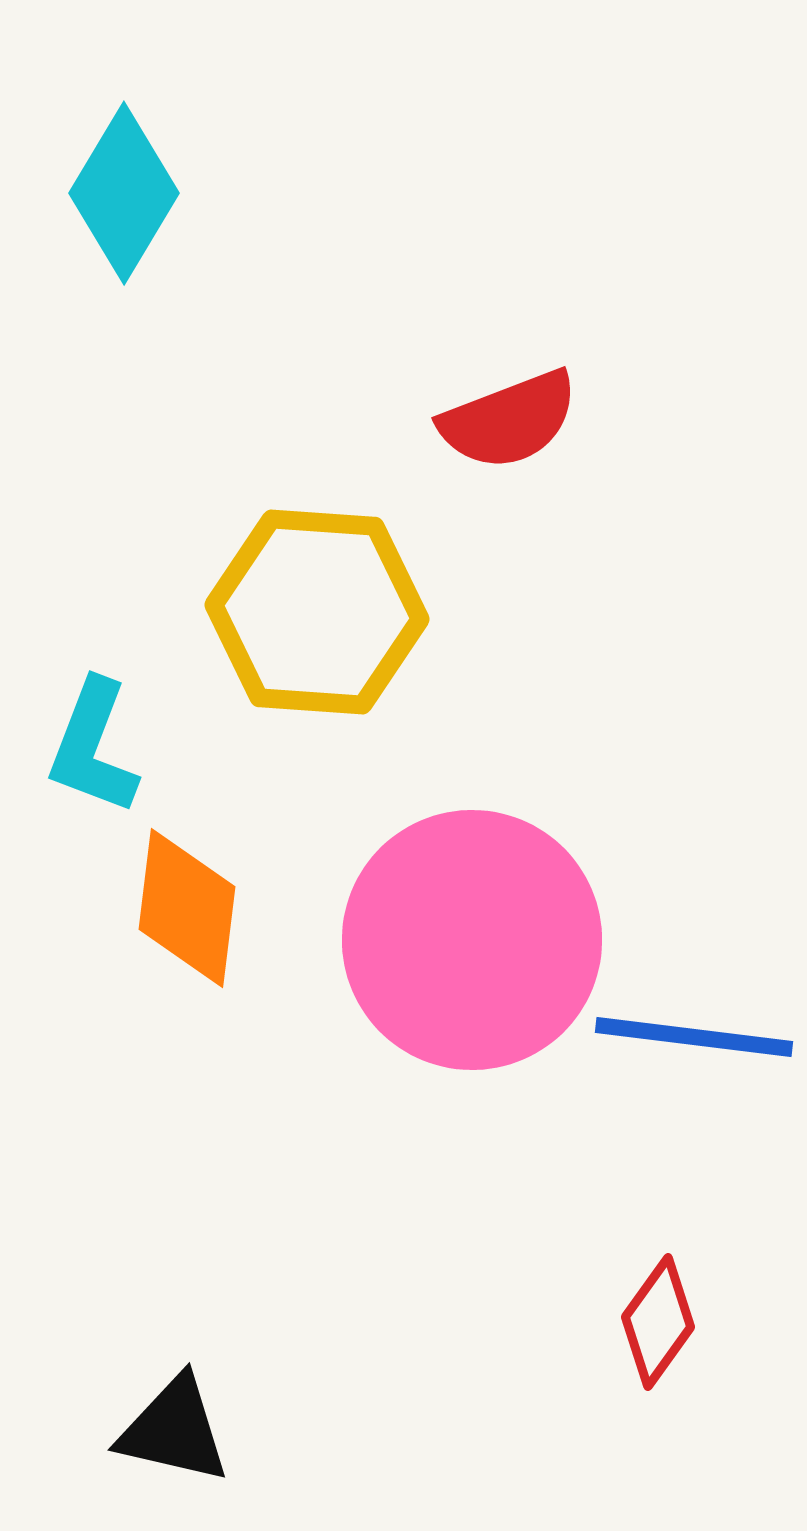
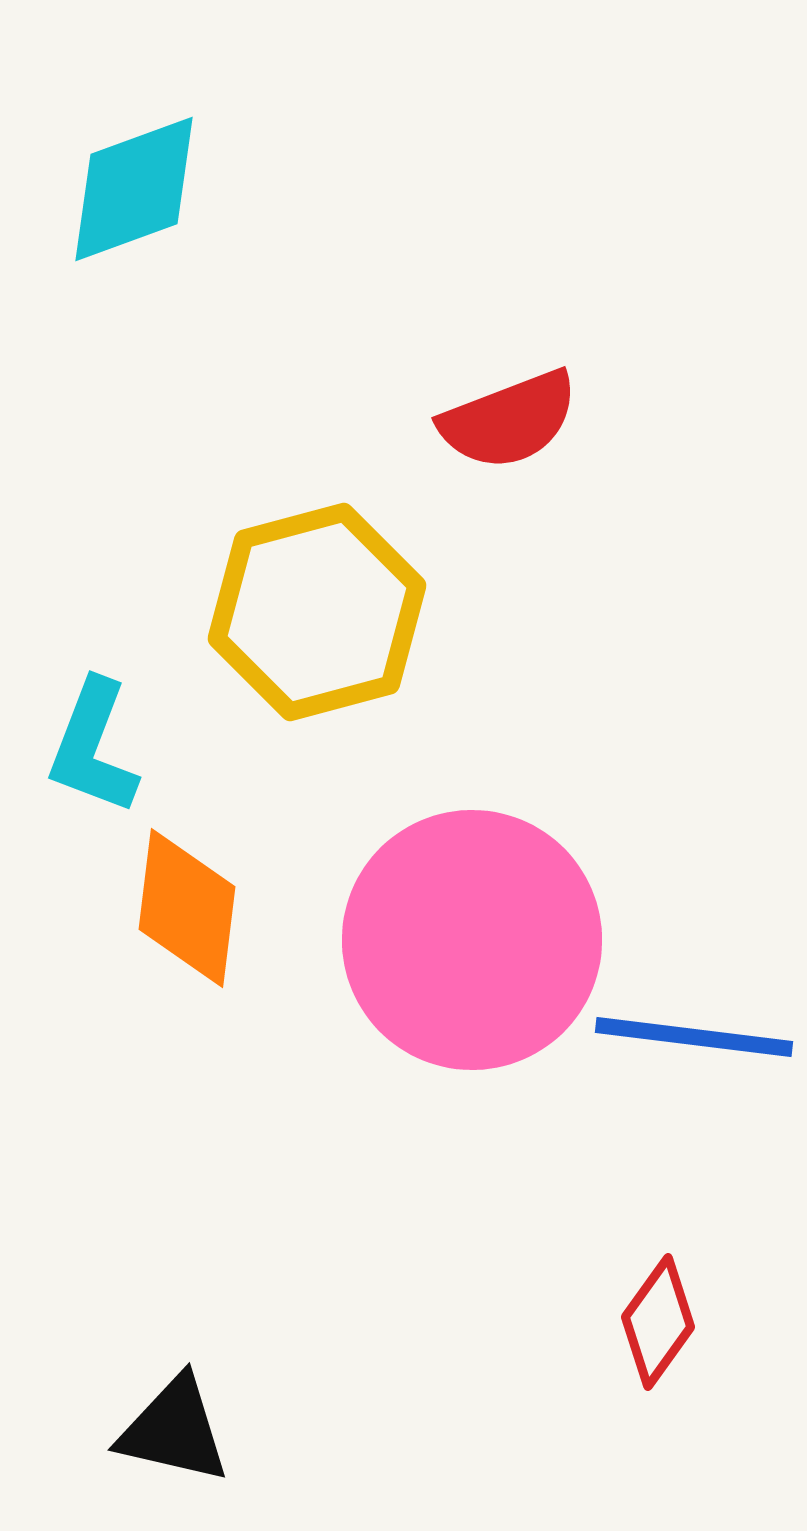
cyan diamond: moved 10 px right, 4 px up; rotated 39 degrees clockwise
yellow hexagon: rotated 19 degrees counterclockwise
